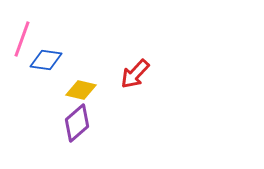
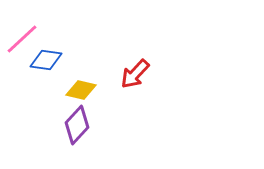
pink line: rotated 27 degrees clockwise
purple diamond: moved 2 px down; rotated 6 degrees counterclockwise
